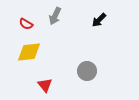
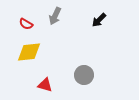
gray circle: moved 3 px left, 4 px down
red triangle: rotated 35 degrees counterclockwise
